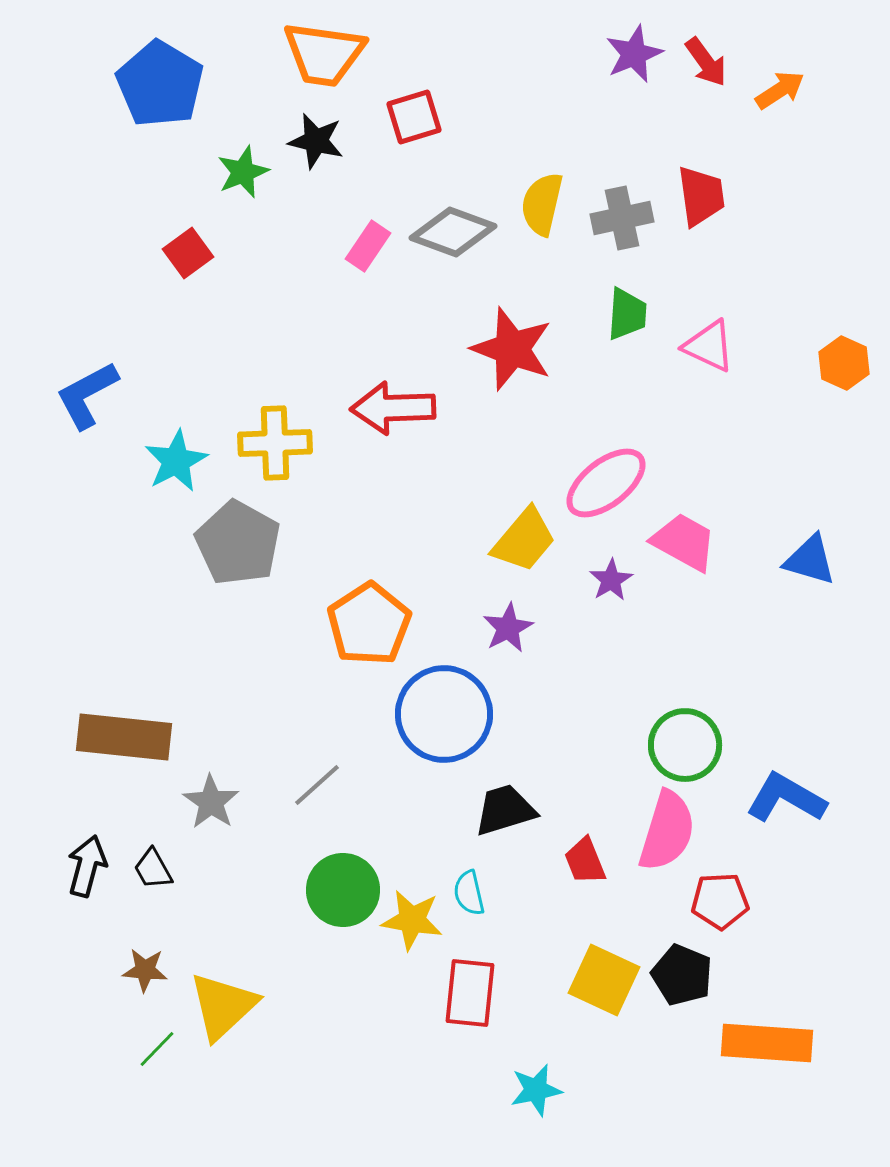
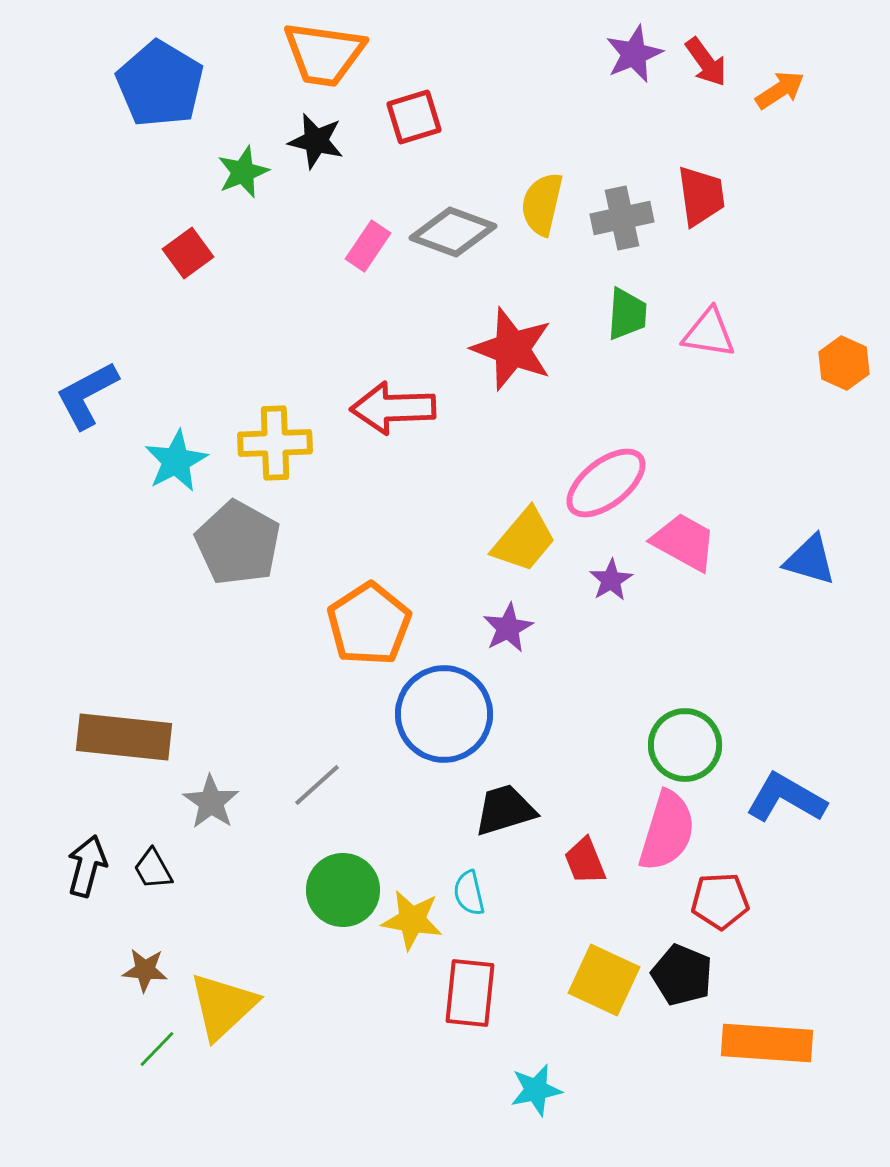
pink triangle at (709, 346): moved 13 px up; rotated 16 degrees counterclockwise
